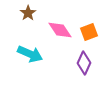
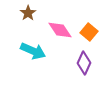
orange square: rotated 30 degrees counterclockwise
cyan arrow: moved 3 px right, 3 px up
